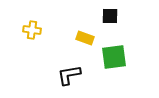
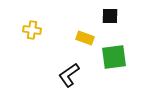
black L-shape: rotated 25 degrees counterclockwise
